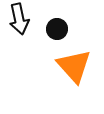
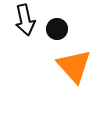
black arrow: moved 6 px right, 1 px down
